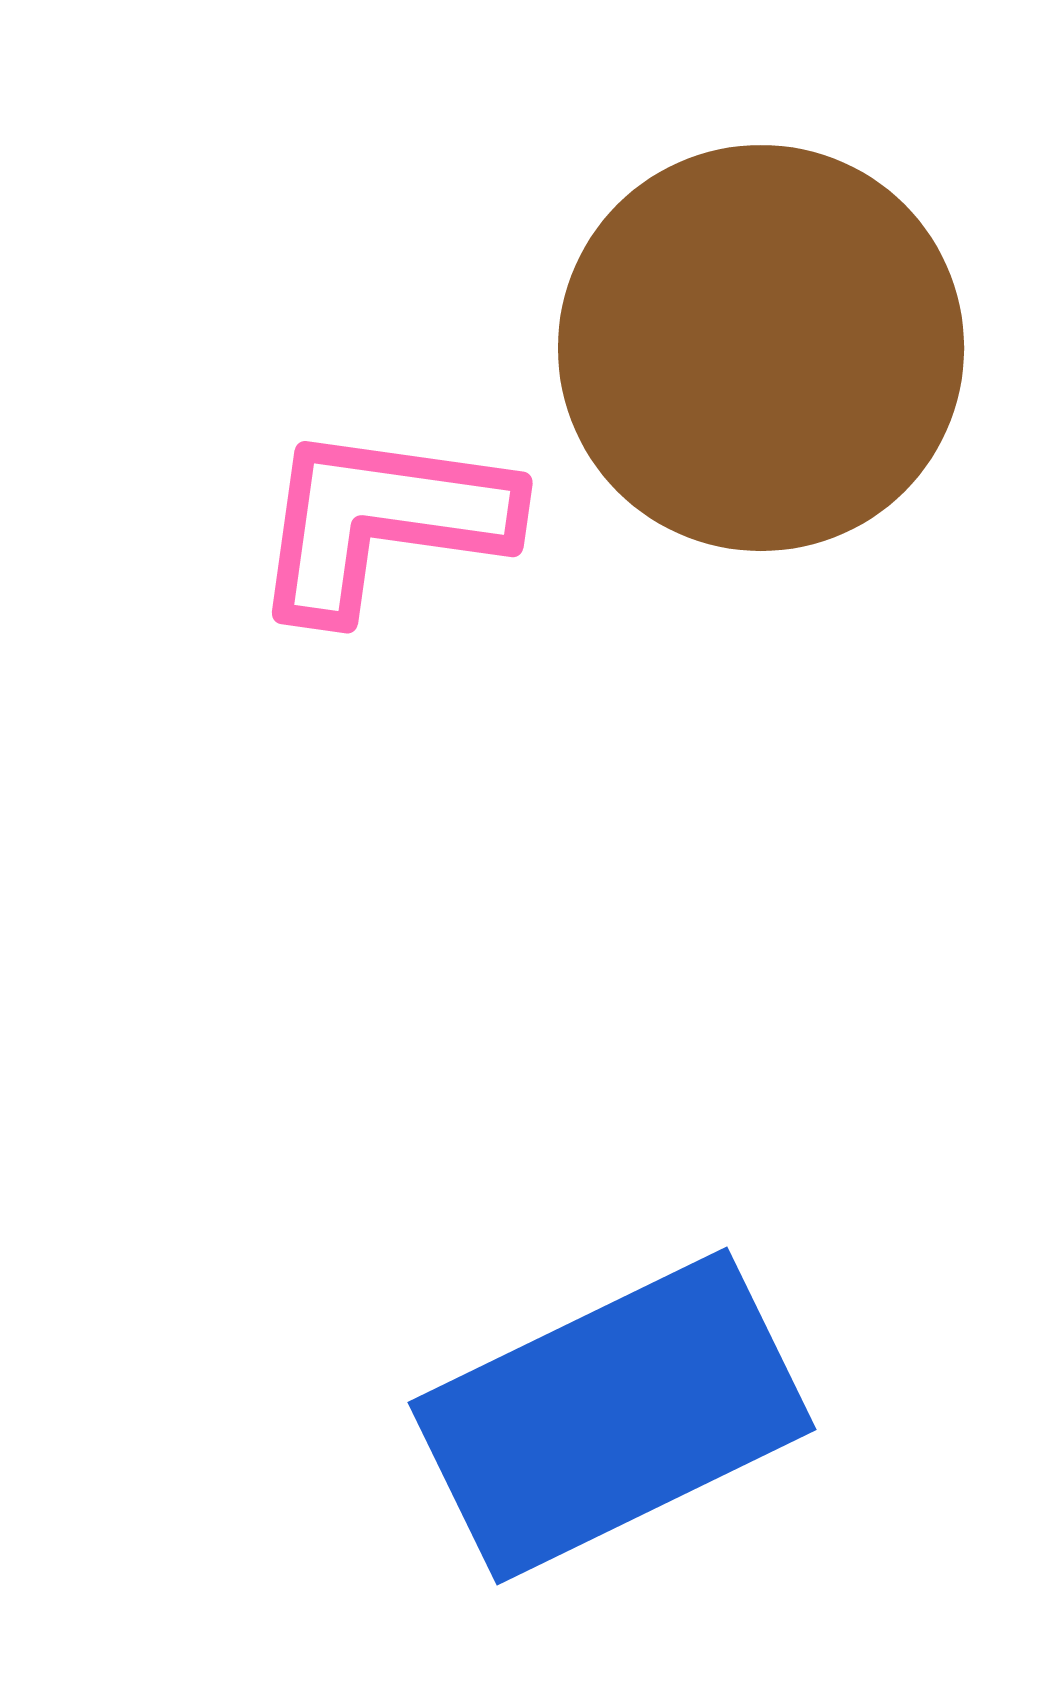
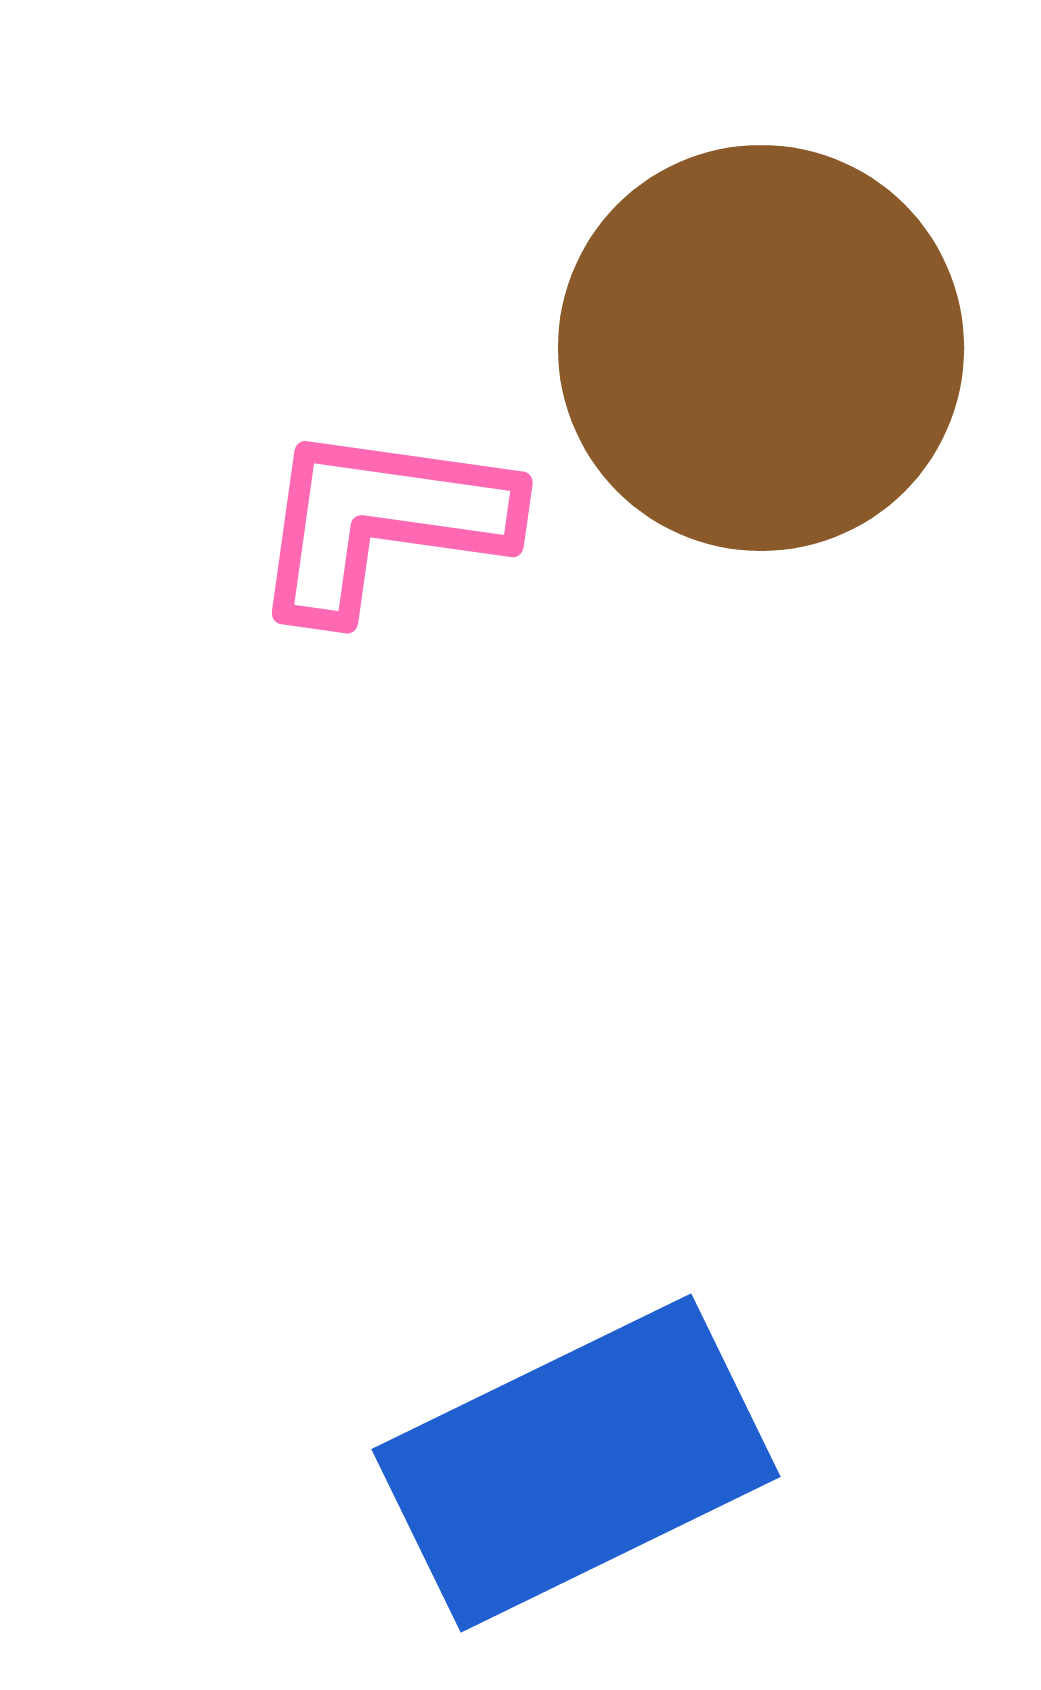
blue rectangle: moved 36 px left, 47 px down
